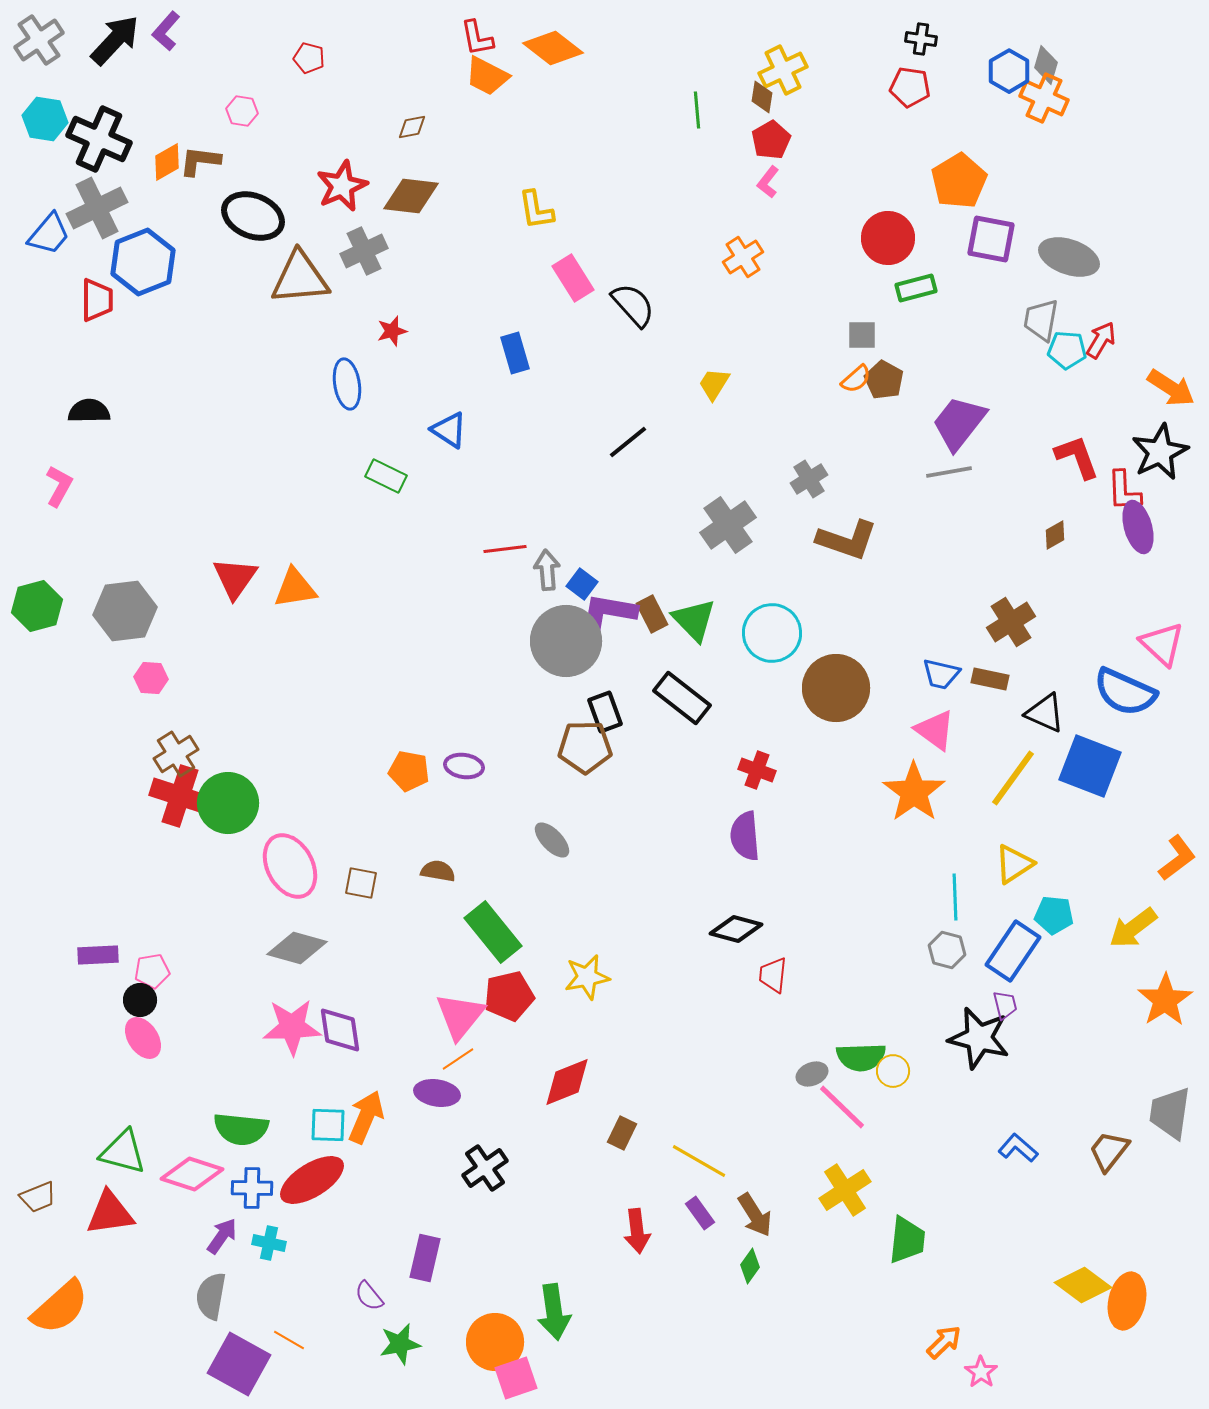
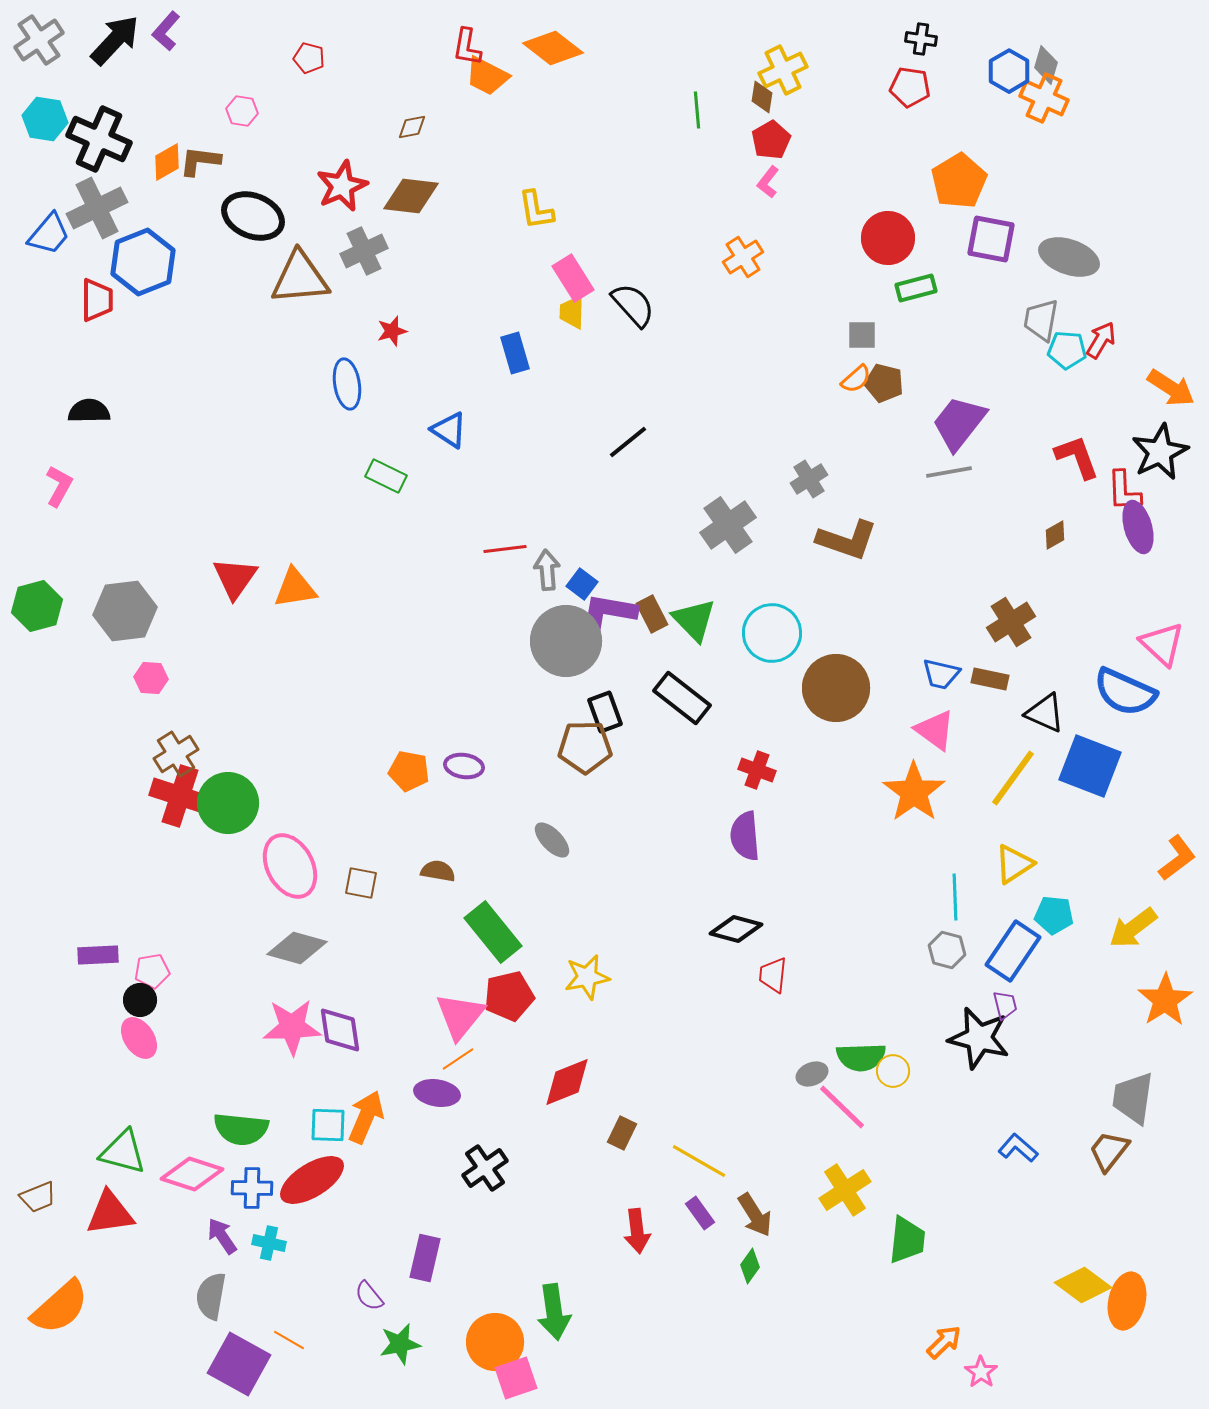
red L-shape at (477, 38): moved 10 px left, 9 px down; rotated 21 degrees clockwise
brown pentagon at (884, 380): moved 3 px down; rotated 15 degrees counterclockwise
yellow trapezoid at (714, 384): moved 142 px left, 72 px up; rotated 30 degrees counterclockwise
pink ellipse at (143, 1038): moved 4 px left
gray trapezoid at (1170, 1113): moved 37 px left, 15 px up
purple arrow at (222, 1236): rotated 69 degrees counterclockwise
